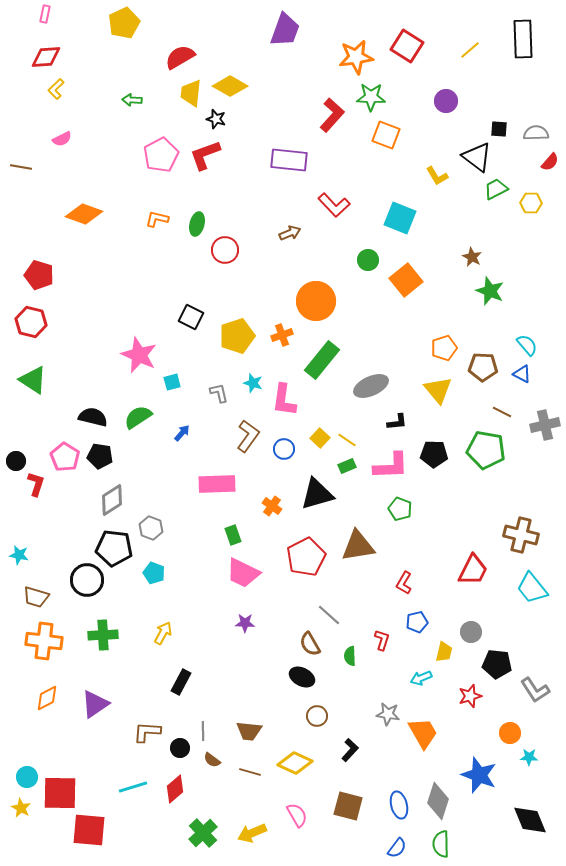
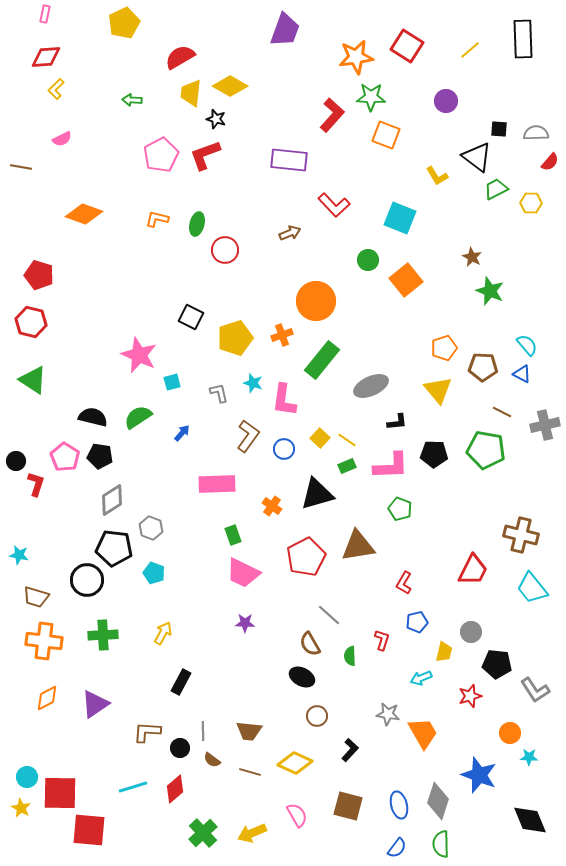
yellow pentagon at (237, 336): moved 2 px left, 2 px down
